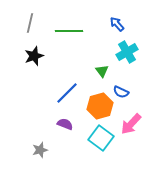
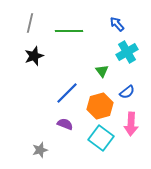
blue semicircle: moved 6 px right; rotated 63 degrees counterclockwise
pink arrow: rotated 40 degrees counterclockwise
